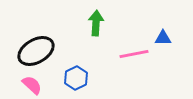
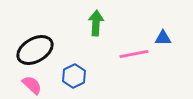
black ellipse: moved 1 px left, 1 px up
blue hexagon: moved 2 px left, 2 px up
